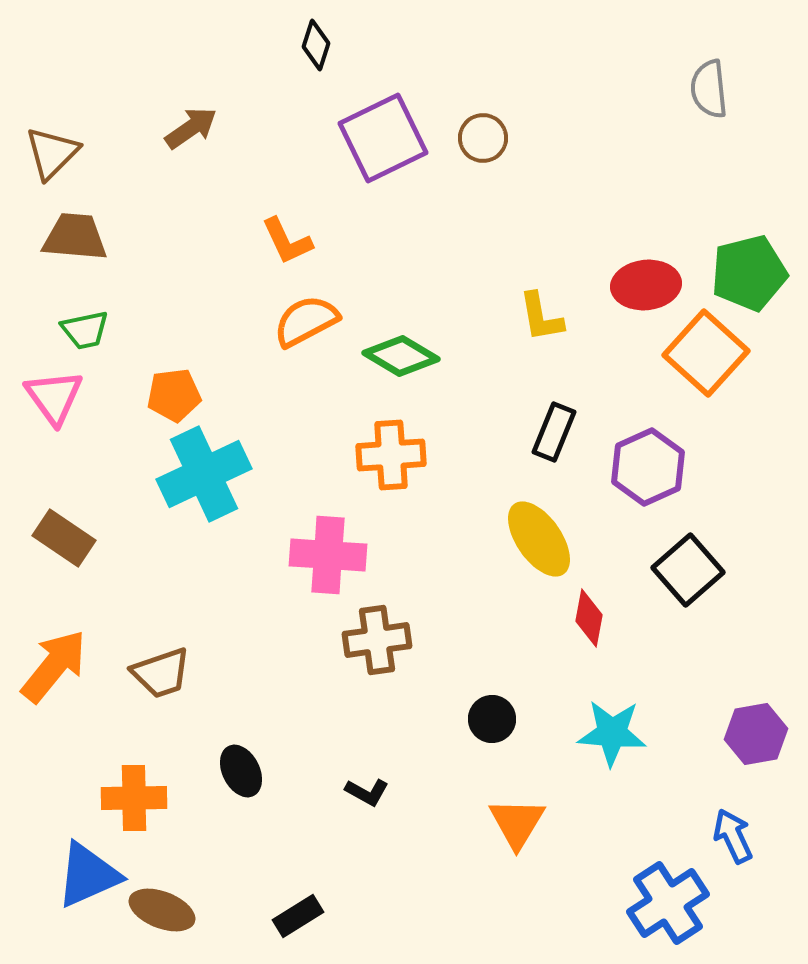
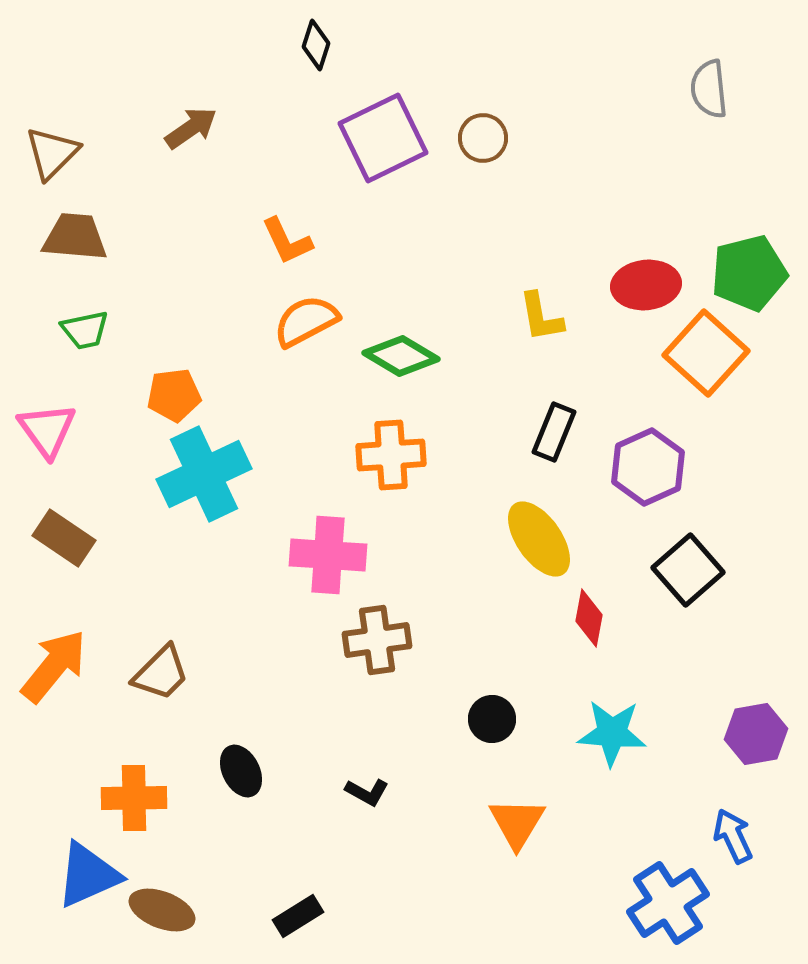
pink triangle at (54, 397): moved 7 px left, 33 px down
brown trapezoid at (161, 673): rotated 26 degrees counterclockwise
